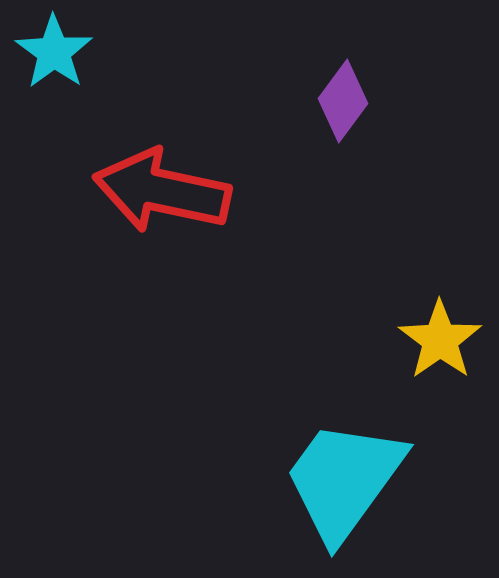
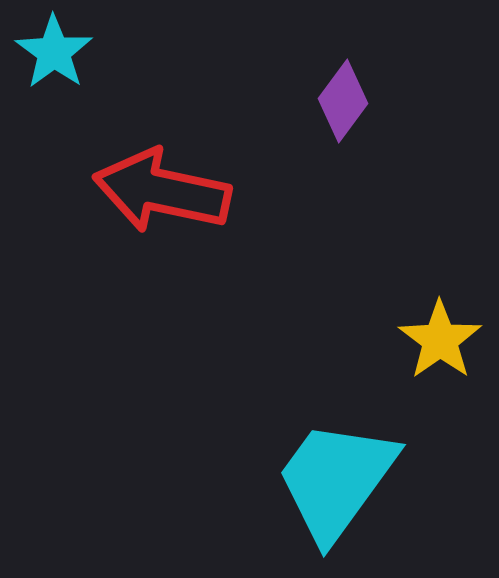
cyan trapezoid: moved 8 px left
